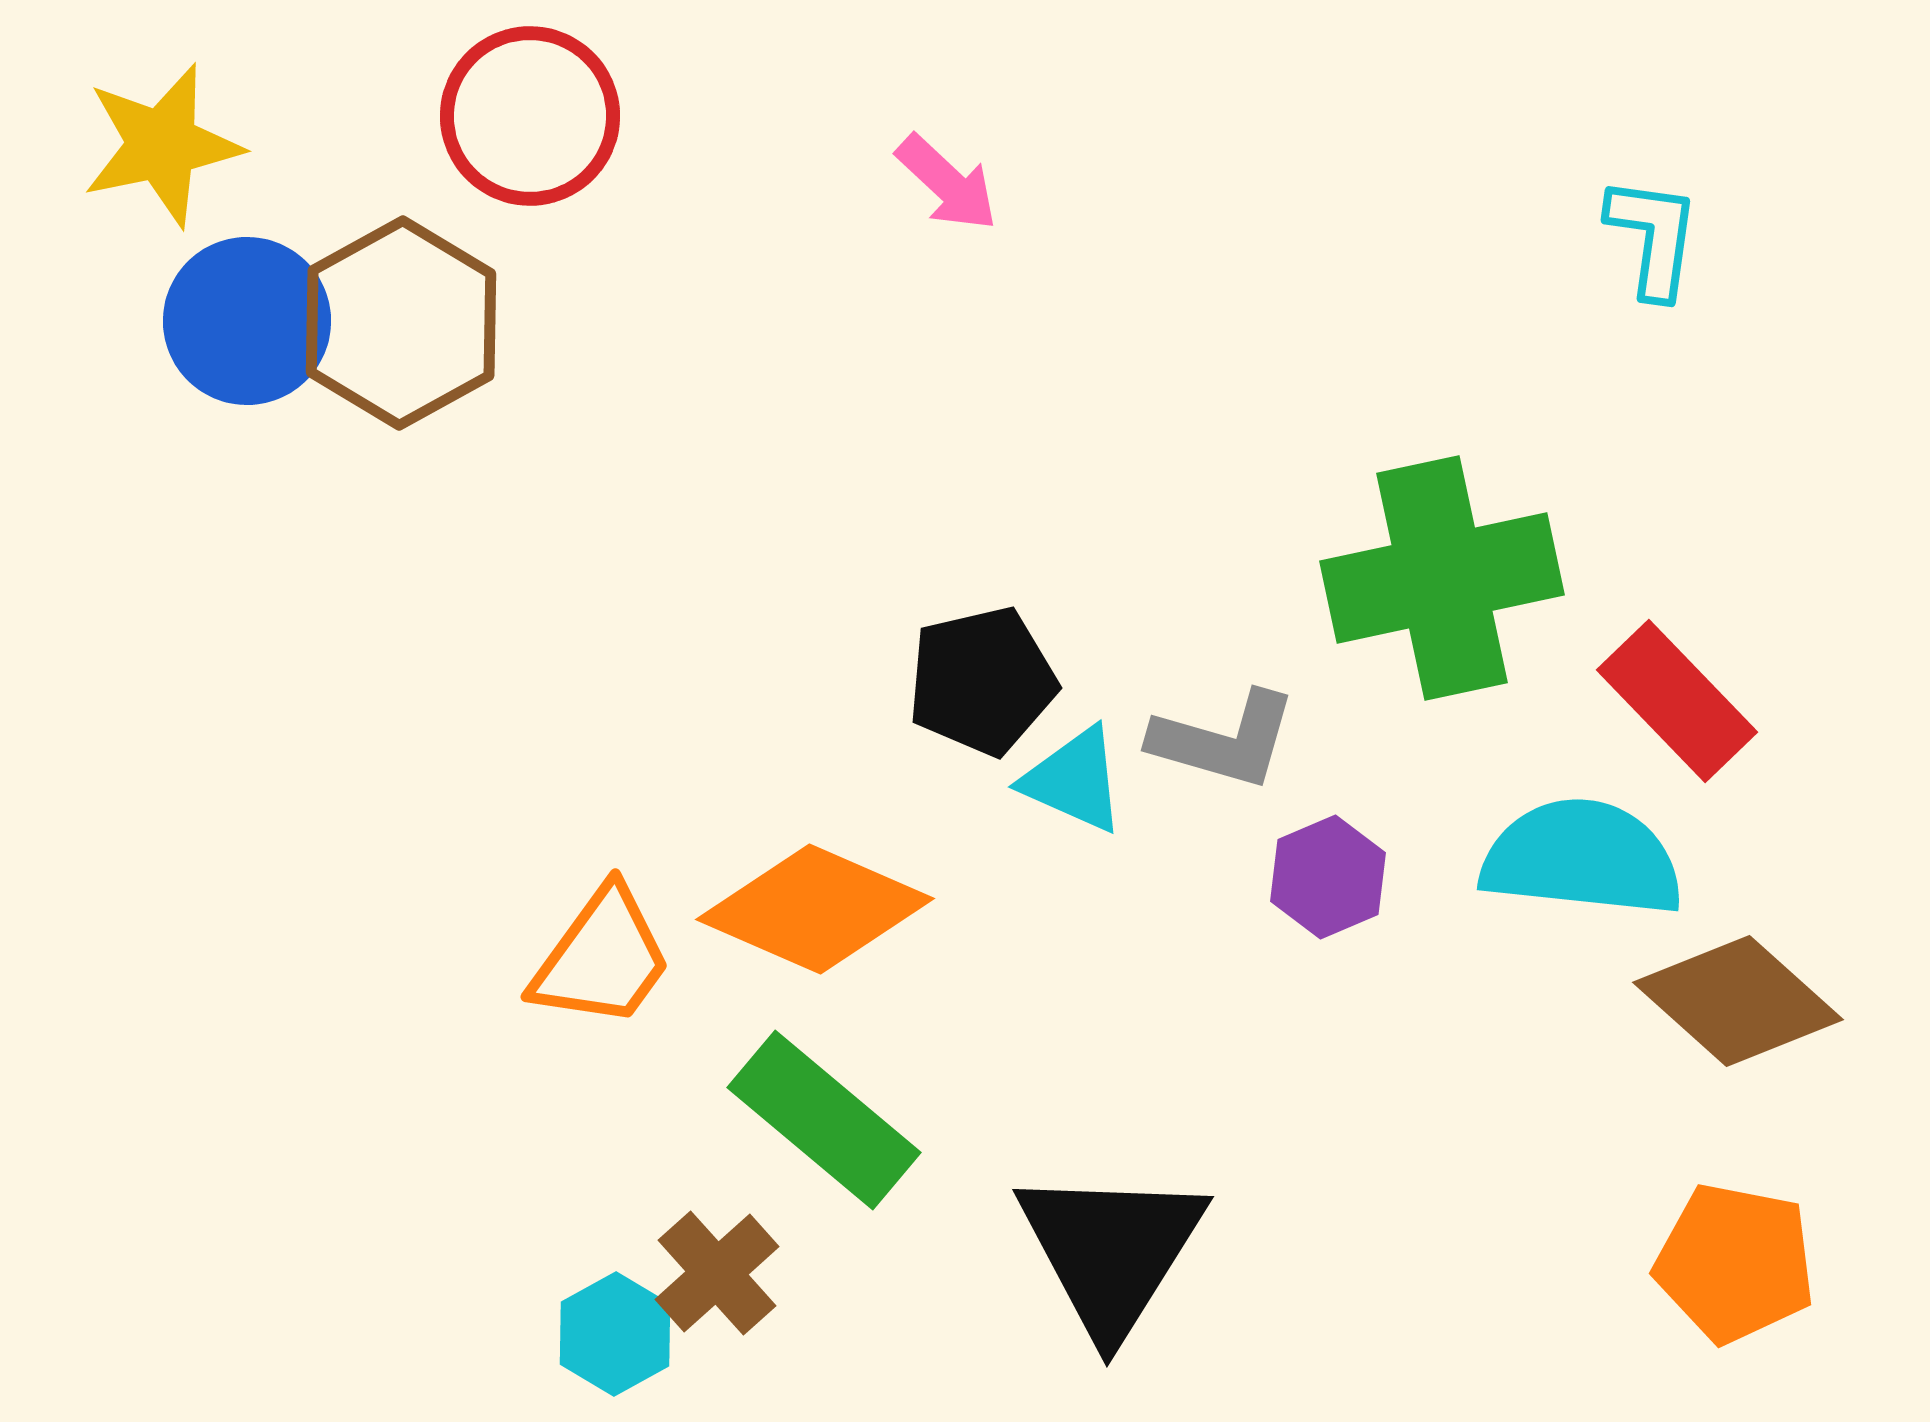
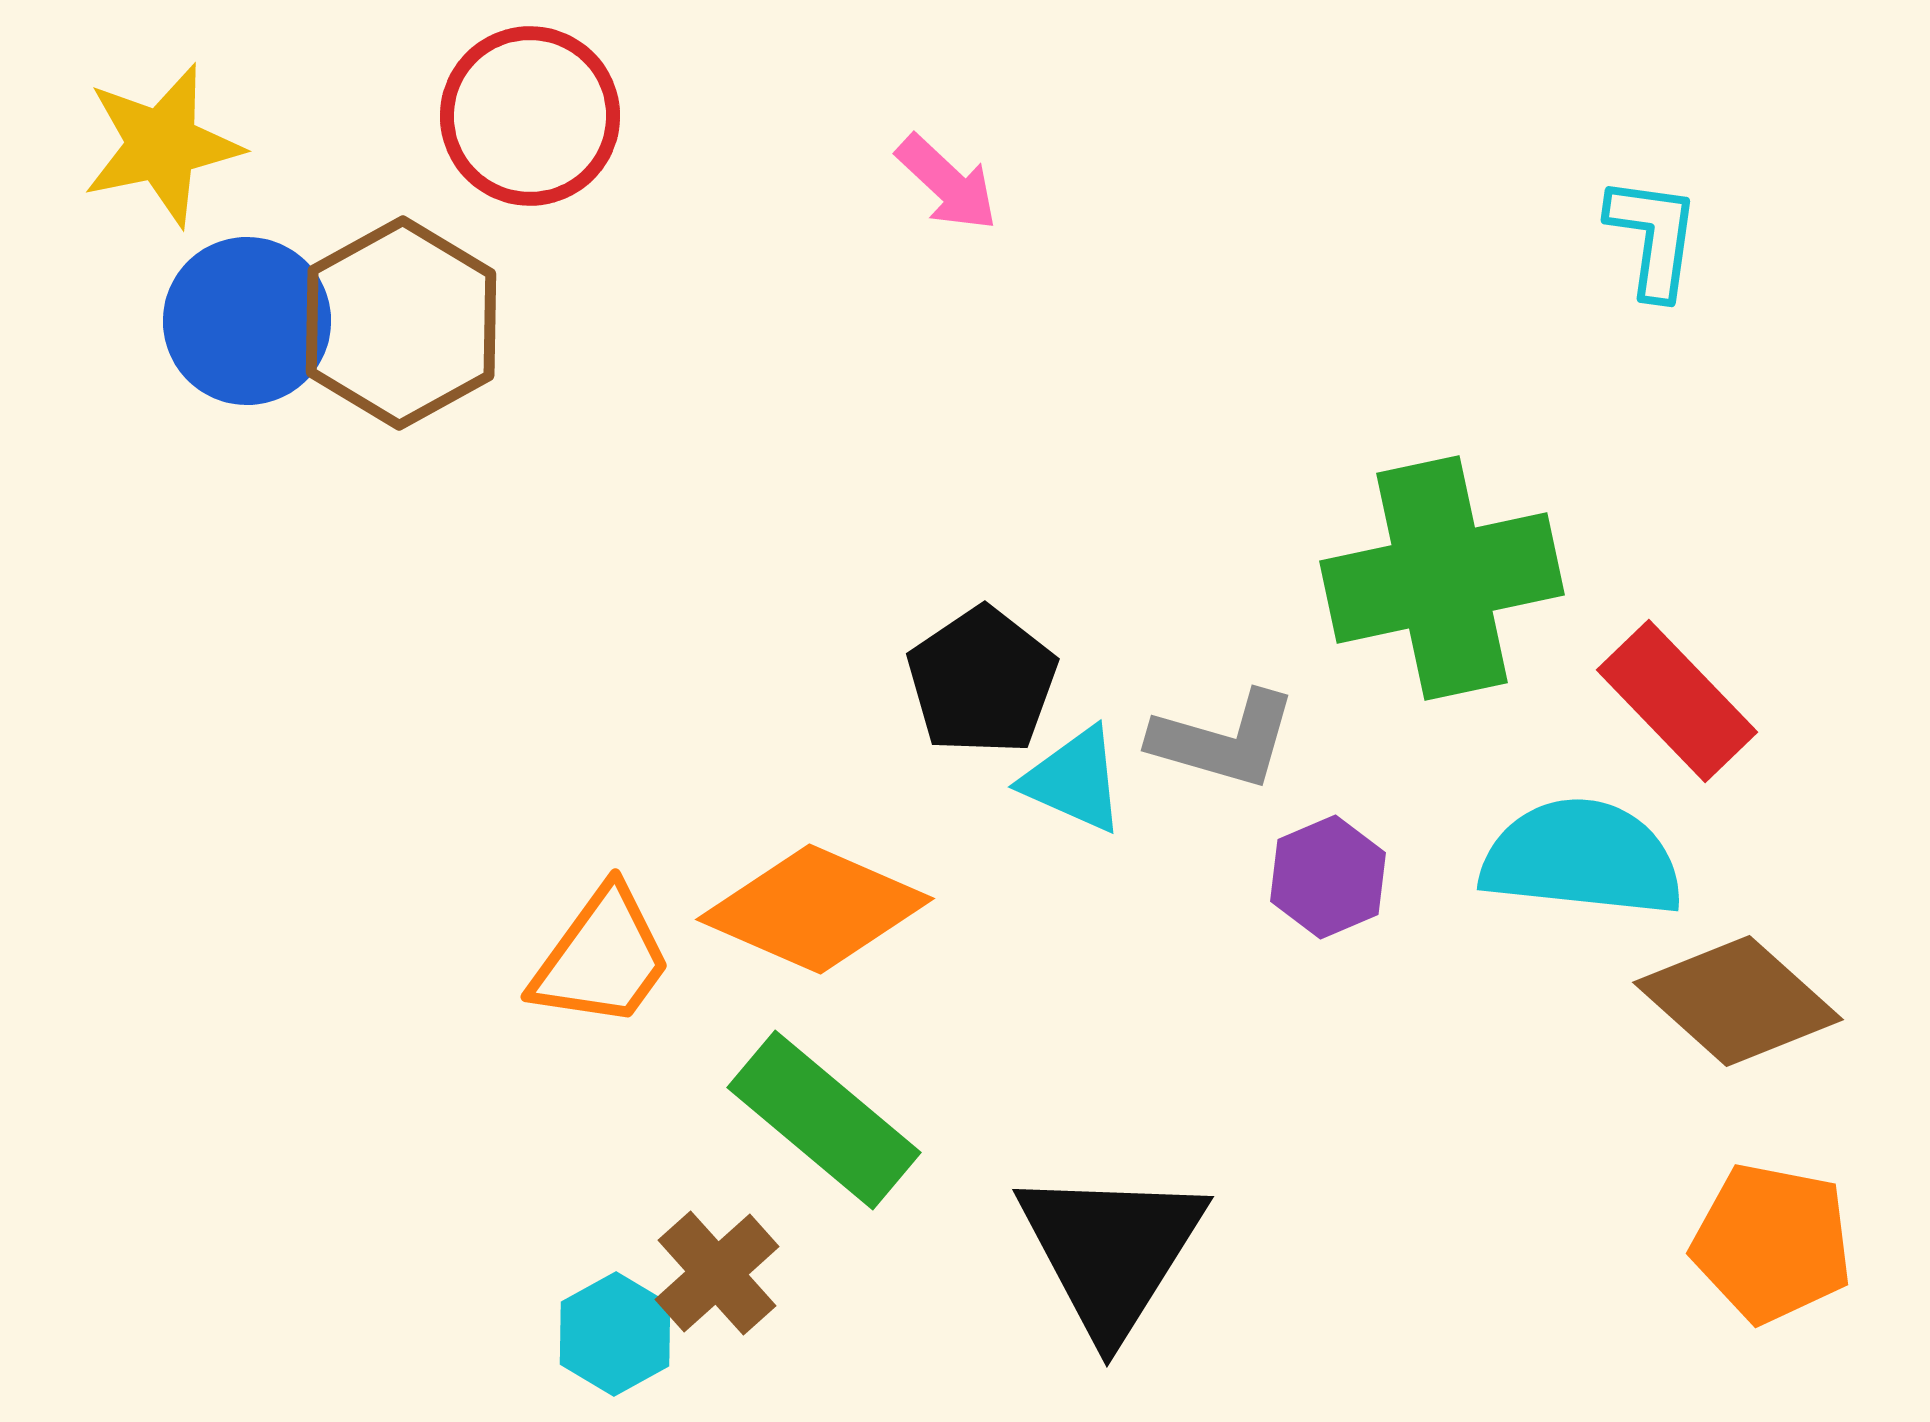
black pentagon: rotated 21 degrees counterclockwise
orange pentagon: moved 37 px right, 20 px up
